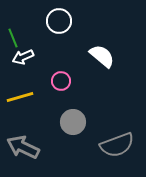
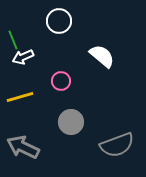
green line: moved 2 px down
gray circle: moved 2 px left
